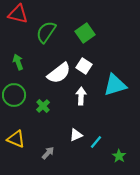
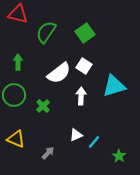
green arrow: rotated 21 degrees clockwise
cyan triangle: moved 1 px left, 1 px down
cyan line: moved 2 px left
